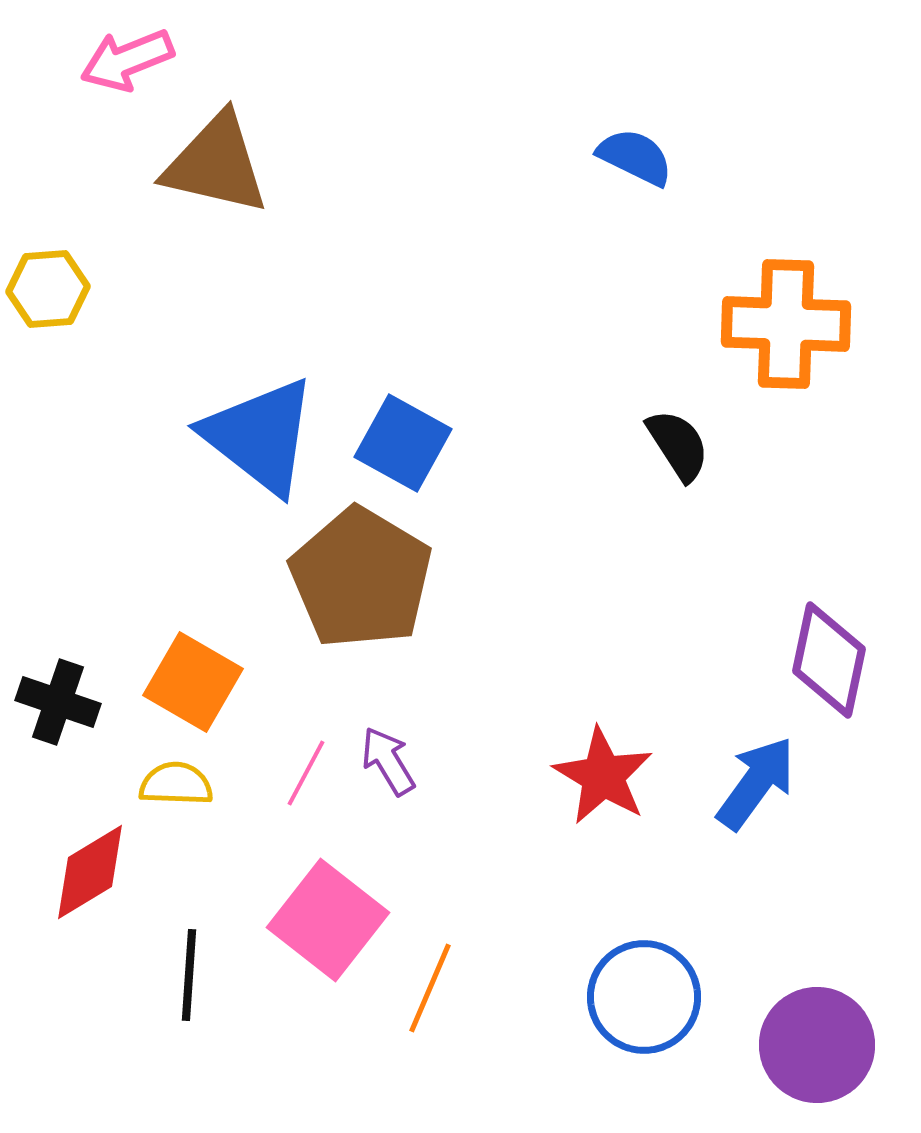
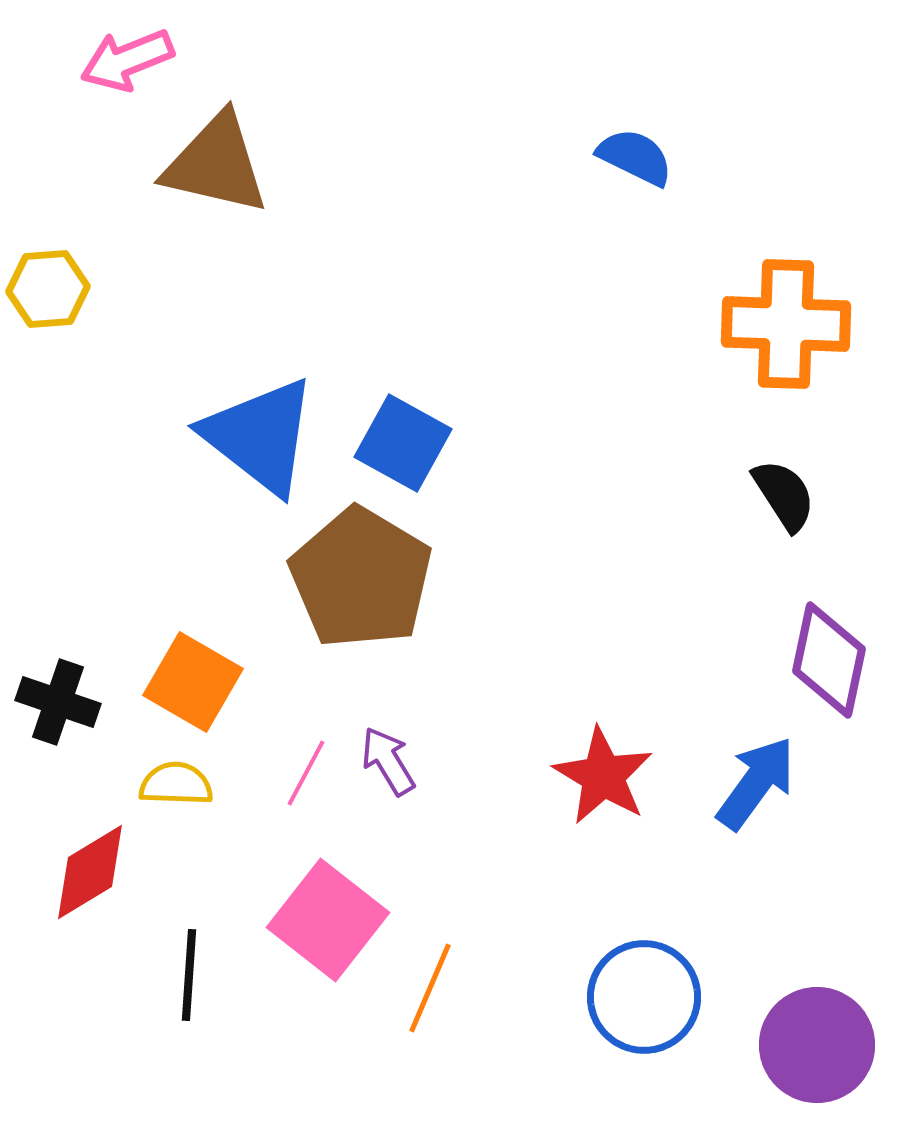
black semicircle: moved 106 px right, 50 px down
